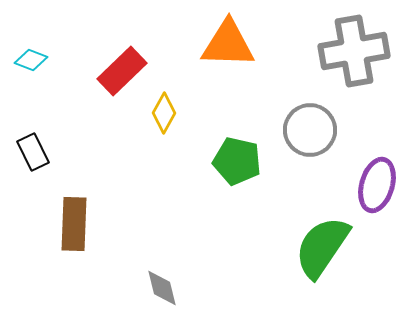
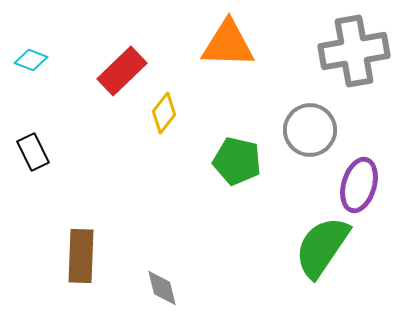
yellow diamond: rotated 9 degrees clockwise
purple ellipse: moved 18 px left
brown rectangle: moved 7 px right, 32 px down
